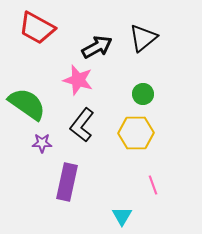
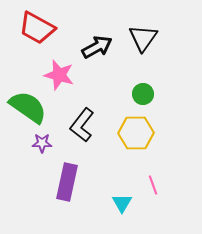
black triangle: rotated 16 degrees counterclockwise
pink star: moved 19 px left, 5 px up
green semicircle: moved 1 px right, 3 px down
cyan triangle: moved 13 px up
